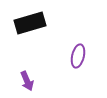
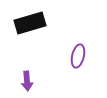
purple arrow: rotated 18 degrees clockwise
